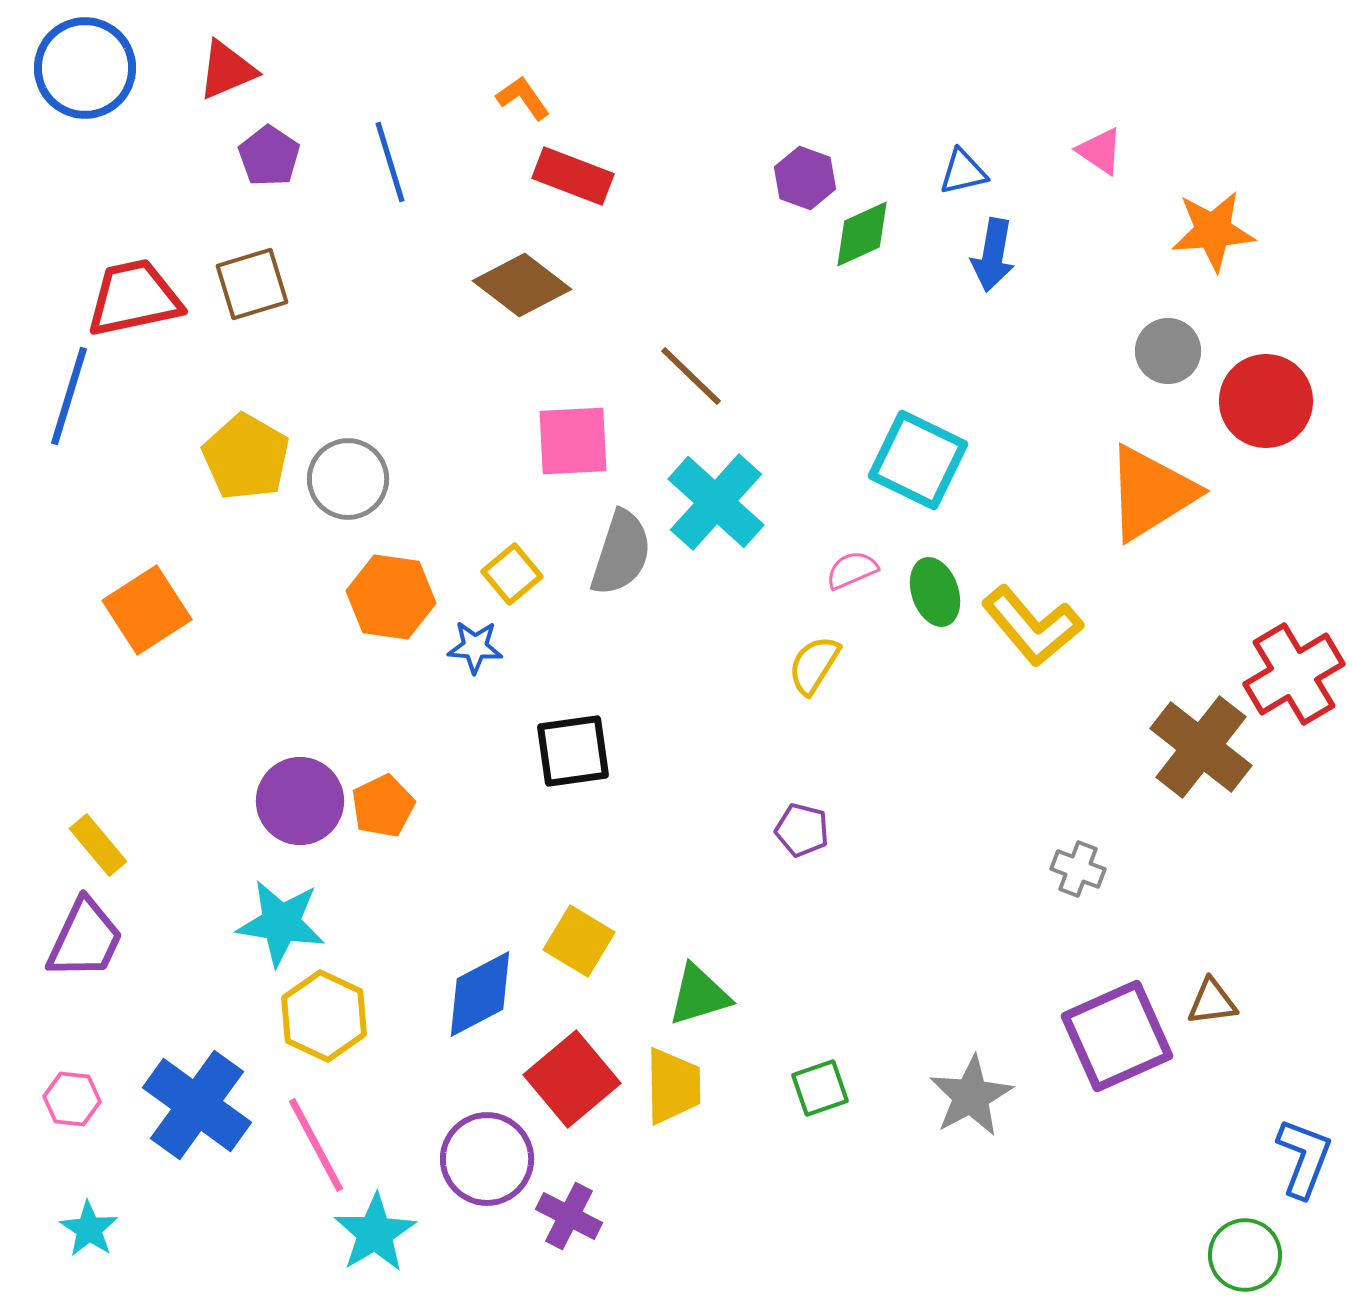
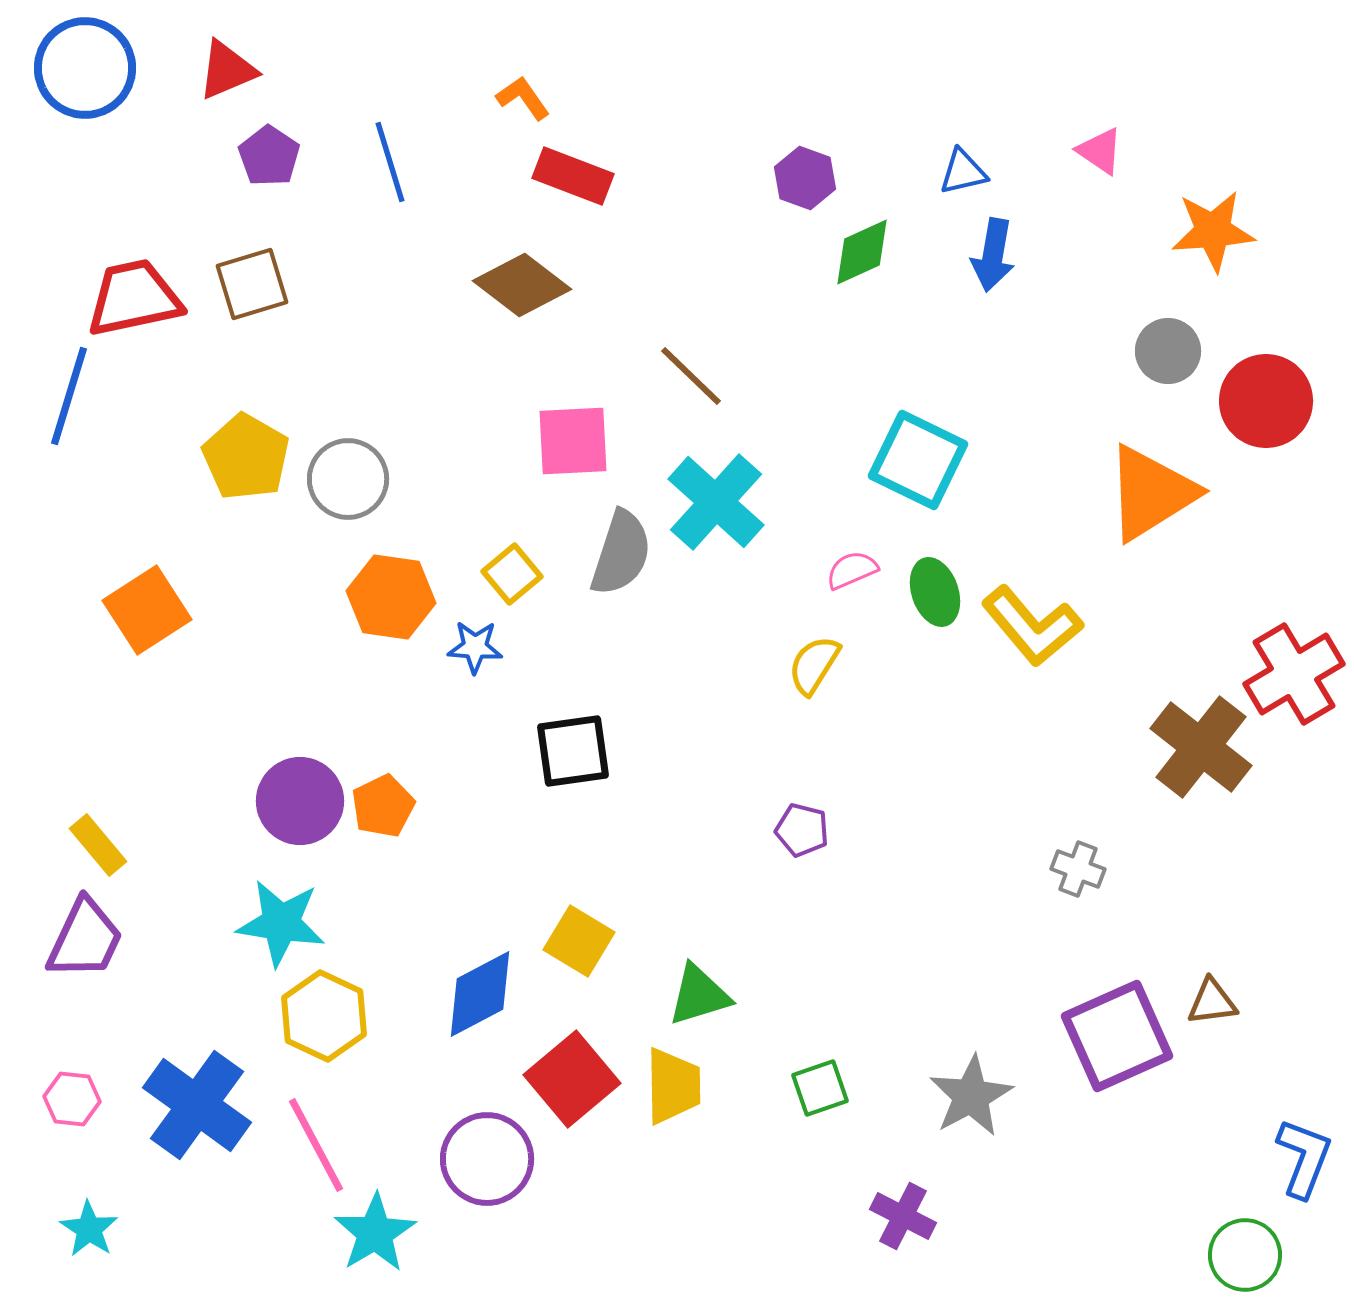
green diamond at (862, 234): moved 18 px down
purple cross at (569, 1216): moved 334 px right
